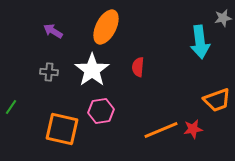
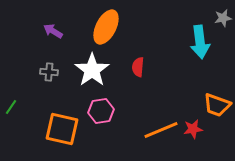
orange trapezoid: moved 5 px down; rotated 40 degrees clockwise
